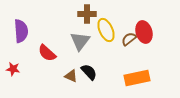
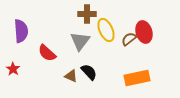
red star: rotated 24 degrees clockwise
